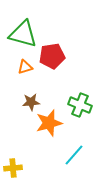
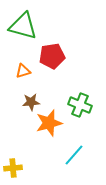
green triangle: moved 8 px up
orange triangle: moved 2 px left, 4 px down
